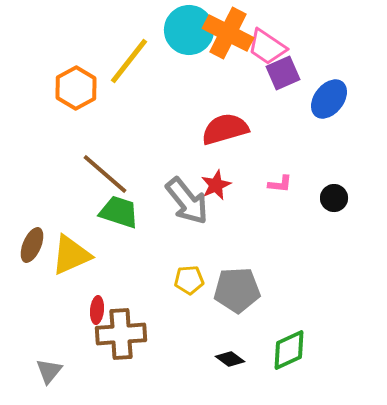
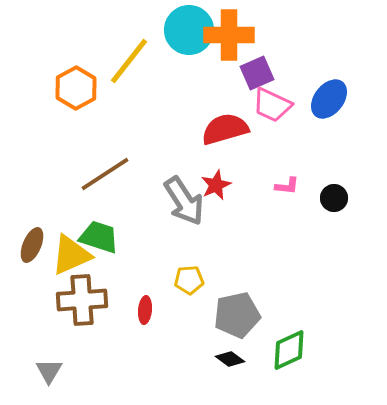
orange cross: moved 1 px right, 2 px down; rotated 27 degrees counterclockwise
pink trapezoid: moved 5 px right, 58 px down; rotated 9 degrees counterclockwise
purple square: moved 26 px left
brown line: rotated 74 degrees counterclockwise
pink L-shape: moved 7 px right, 2 px down
gray arrow: moved 3 px left; rotated 6 degrees clockwise
green trapezoid: moved 20 px left, 25 px down
gray pentagon: moved 25 px down; rotated 9 degrees counterclockwise
red ellipse: moved 48 px right
brown cross: moved 39 px left, 34 px up
gray triangle: rotated 8 degrees counterclockwise
